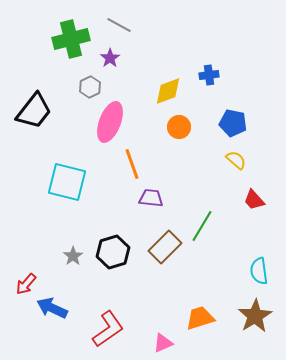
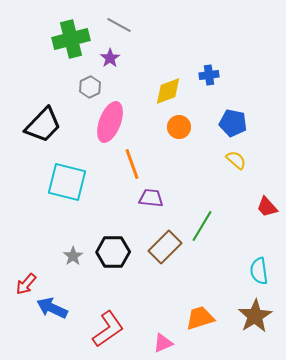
black trapezoid: moved 9 px right, 14 px down; rotated 6 degrees clockwise
red trapezoid: moved 13 px right, 7 px down
black hexagon: rotated 16 degrees clockwise
